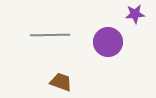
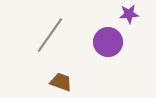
purple star: moved 6 px left
gray line: rotated 54 degrees counterclockwise
